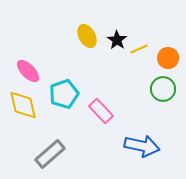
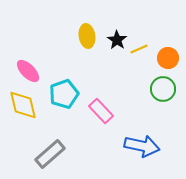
yellow ellipse: rotated 20 degrees clockwise
